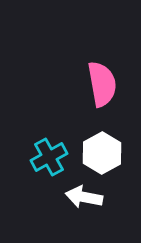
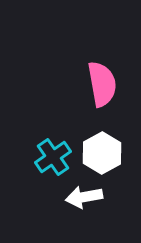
cyan cross: moved 4 px right; rotated 6 degrees counterclockwise
white arrow: rotated 21 degrees counterclockwise
